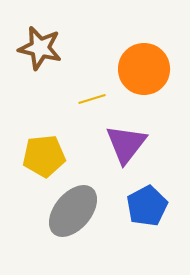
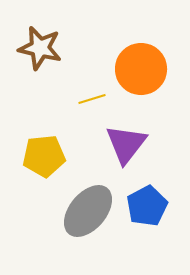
orange circle: moved 3 px left
gray ellipse: moved 15 px right
